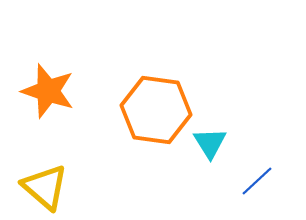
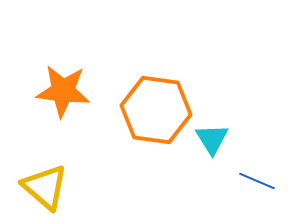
orange star: moved 15 px right; rotated 12 degrees counterclockwise
cyan triangle: moved 2 px right, 4 px up
blue line: rotated 66 degrees clockwise
